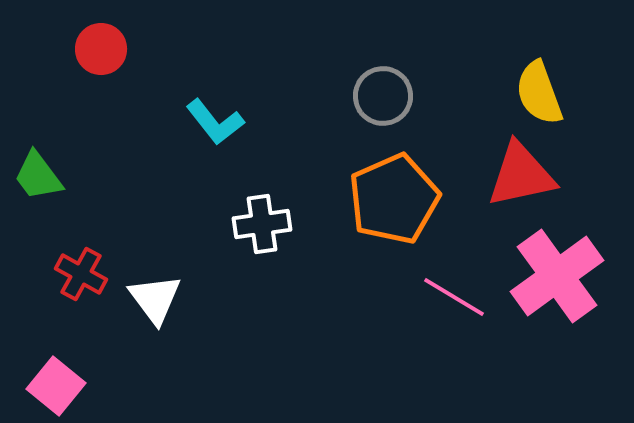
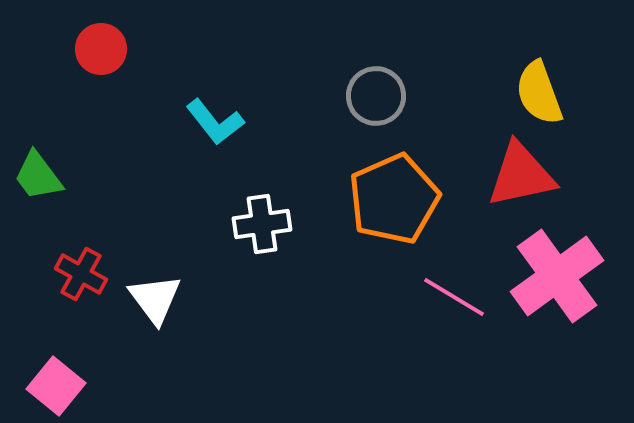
gray circle: moved 7 px left
